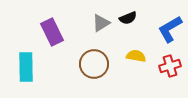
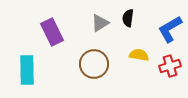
black semicircle: rotated 120 degrees clockwise
gray triangle: moved 1 px left
yellow semicircle: moved 3 px right, 1 px up
cyan rectangle: moved 1 px right, 3 px down
